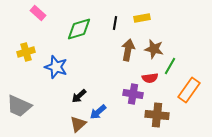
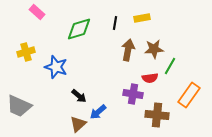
pink rectangle: moved 1 px left, 1 px up
brown star: rotated 18 degrees counterclockwise
orange rectangle: moved 5 px down
black arrow: rotated 98 degrees counterclockwise
